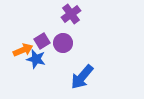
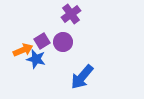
purple circle: moved 1 px up
